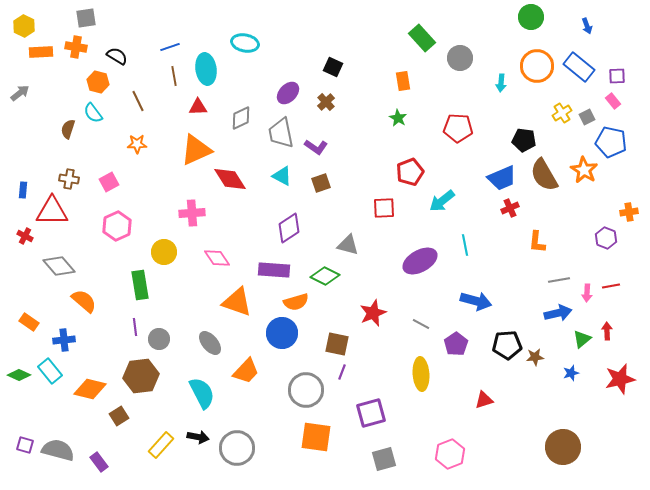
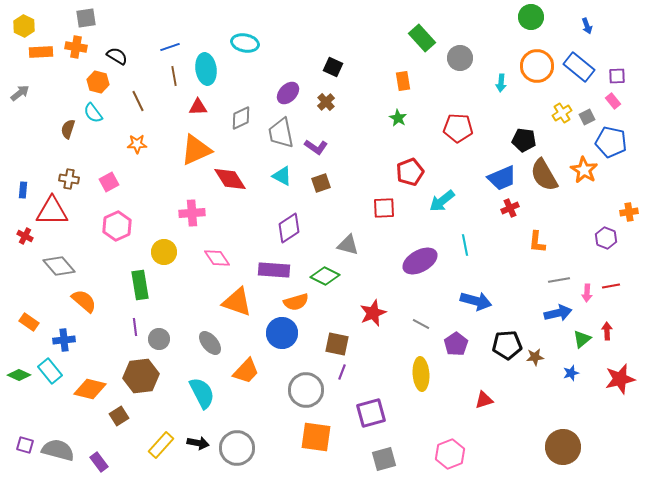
black arrow at (198, 437): moved 6 px down
